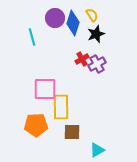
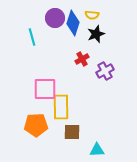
yellow semicircle: rotated 128 degrees clockwise
purple cross: moved 8 px right, 7 px down
cyan triangle: rotated 28 degrees clockwise
